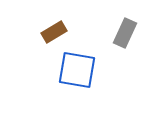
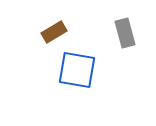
gray rectangle: rotated 40 degrees counterclockwise
